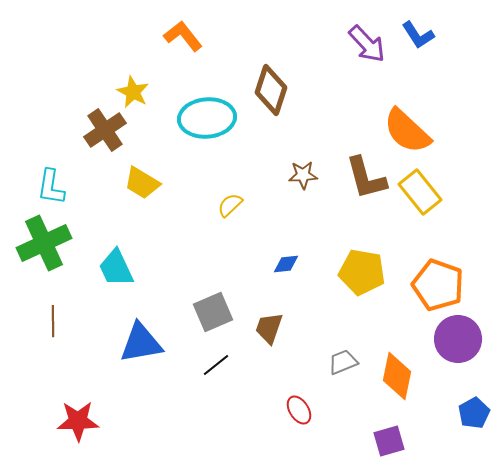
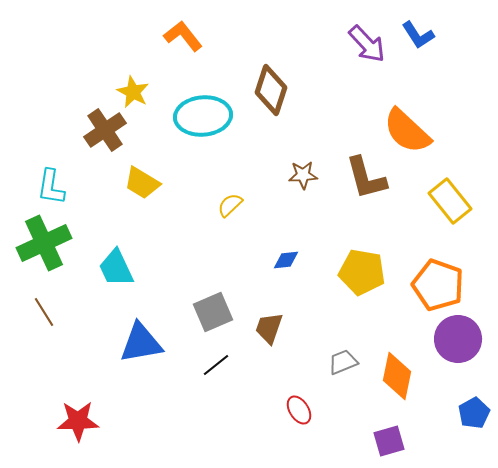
cyan ellipse: moved 4 px left, 2 px up
yellow rectangle: moved 30 px right, 9 px down
blue diamond: moved 4 px up
brown line: moved 9 px left, 9 px up; rotated 32 degrees counterclockwise
